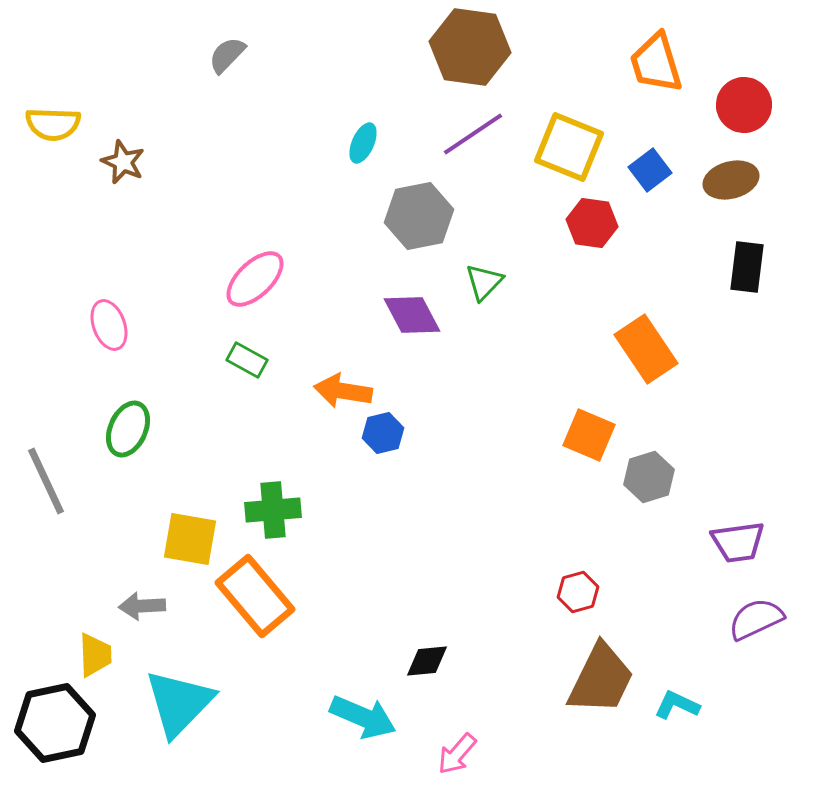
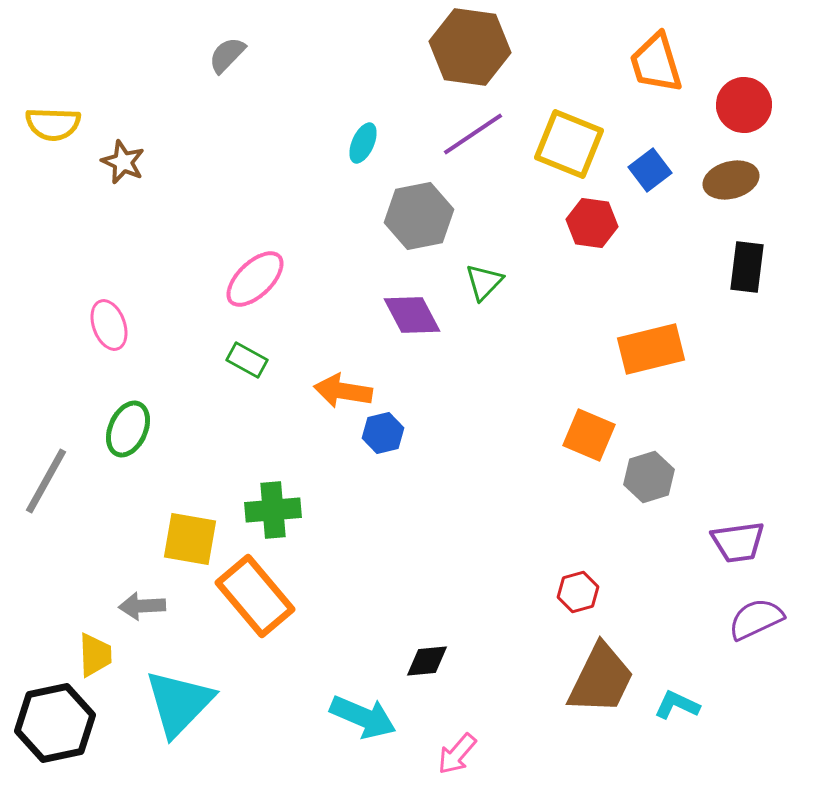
yellow square at (569, 147): moved 3 px up
orange rectangle at (646, 349): moved 5 px right; rotated 70 degrees counterclockwise
gray line at (46, 481): rotated 54 degrees clockwise
